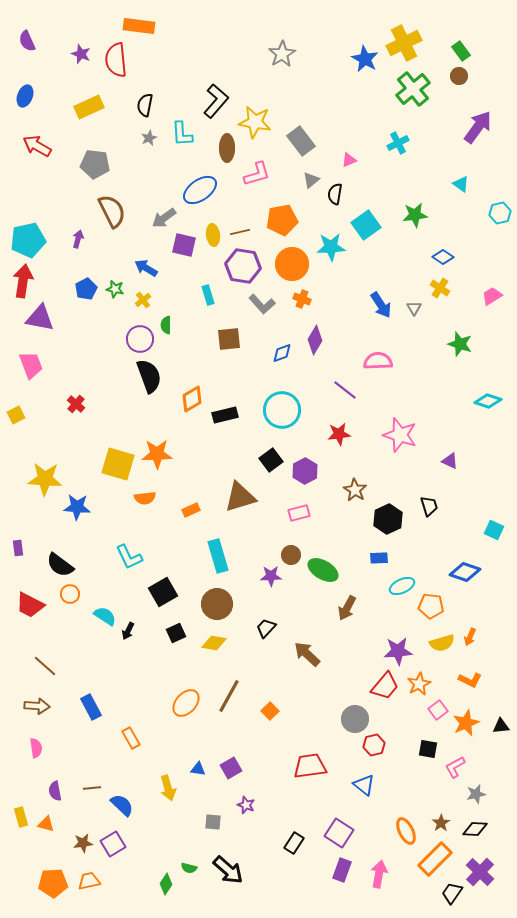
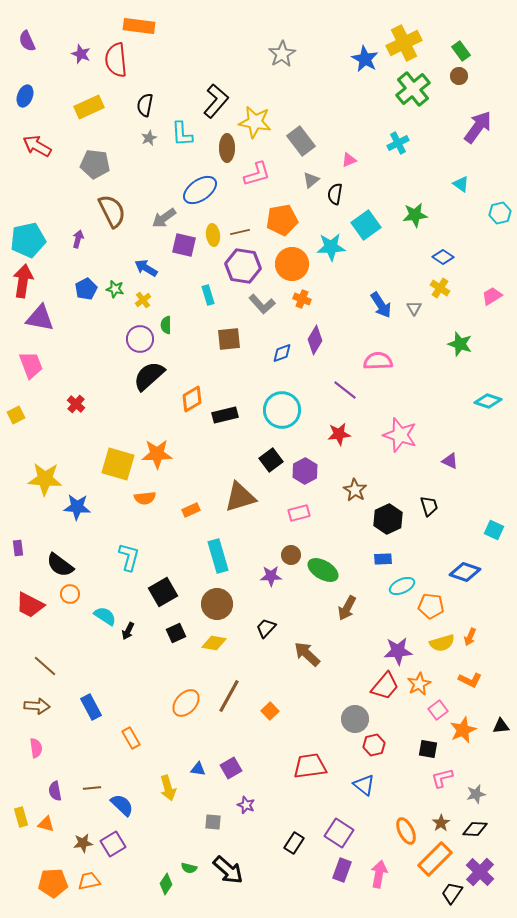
black semicircle at (149, 376): rotated 112 degrees counterclockwise
cyan L-shape at (129, 557): rotated 140 degrees counterclockwise
blue rectangle at (379, 558): moved 4 px right, 1 px down
orange star at (466, 723): moved 3 px left, 7 px down
pink L-shape at (455, 767): moved 13 px left, 11 px down; rotated 15 degrees clockwise
